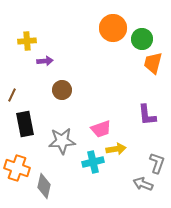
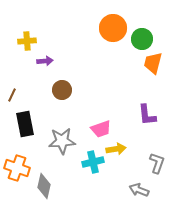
gray arrow: moved 4 px left, 6 px down
